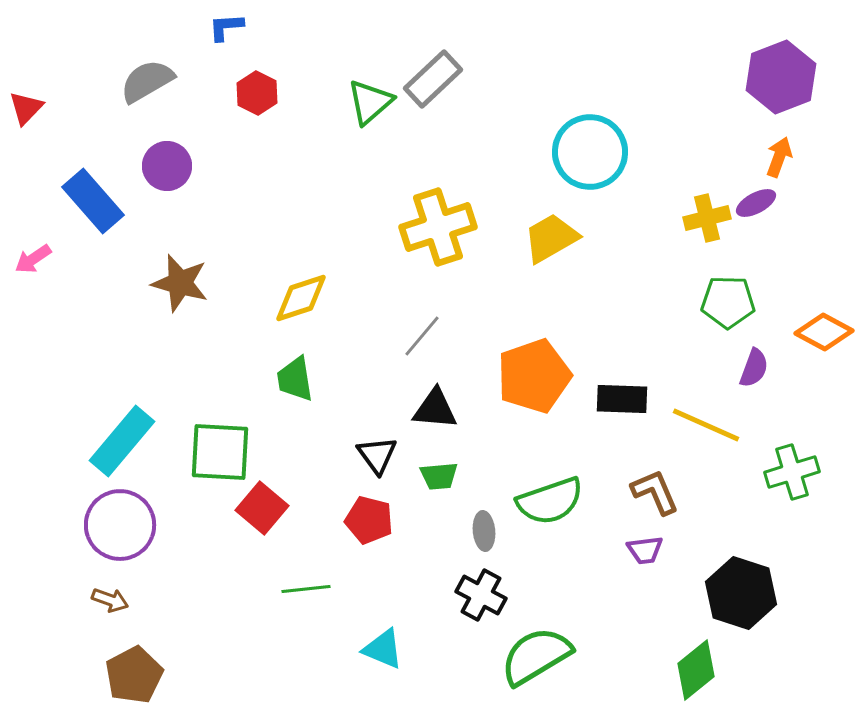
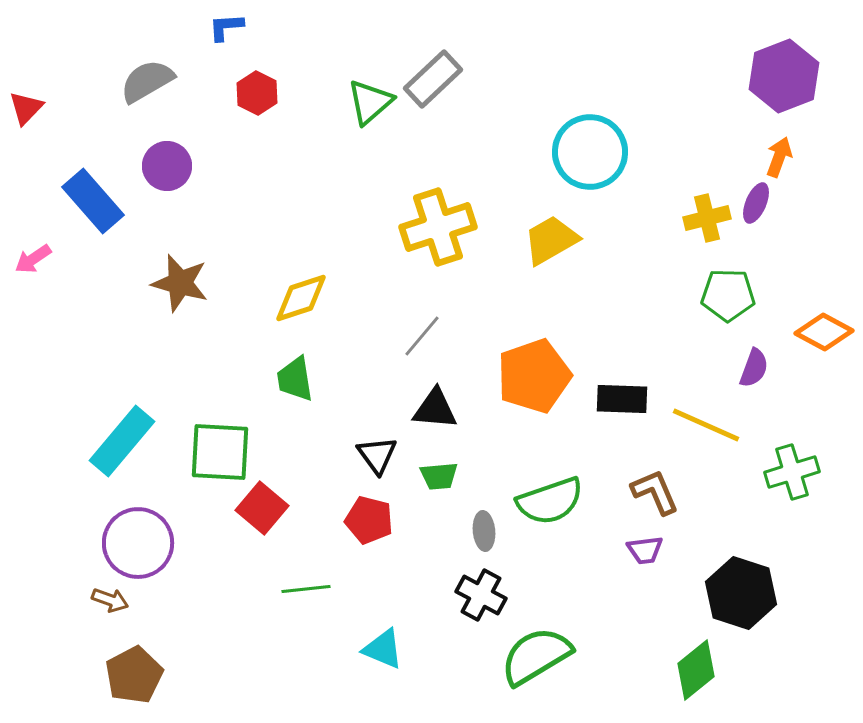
purple hexagon at (781, 77): moved 3 px right, 1 px up
purple ellipse at (756, 203): rotated 39 degrees counterclockwise
yellow trapezoid at (551, 238): moved 2 px down
green pentagon at (728, 302): moved 7 px up
purple circle at (120, 525): moved 18 px right, 18 px down
